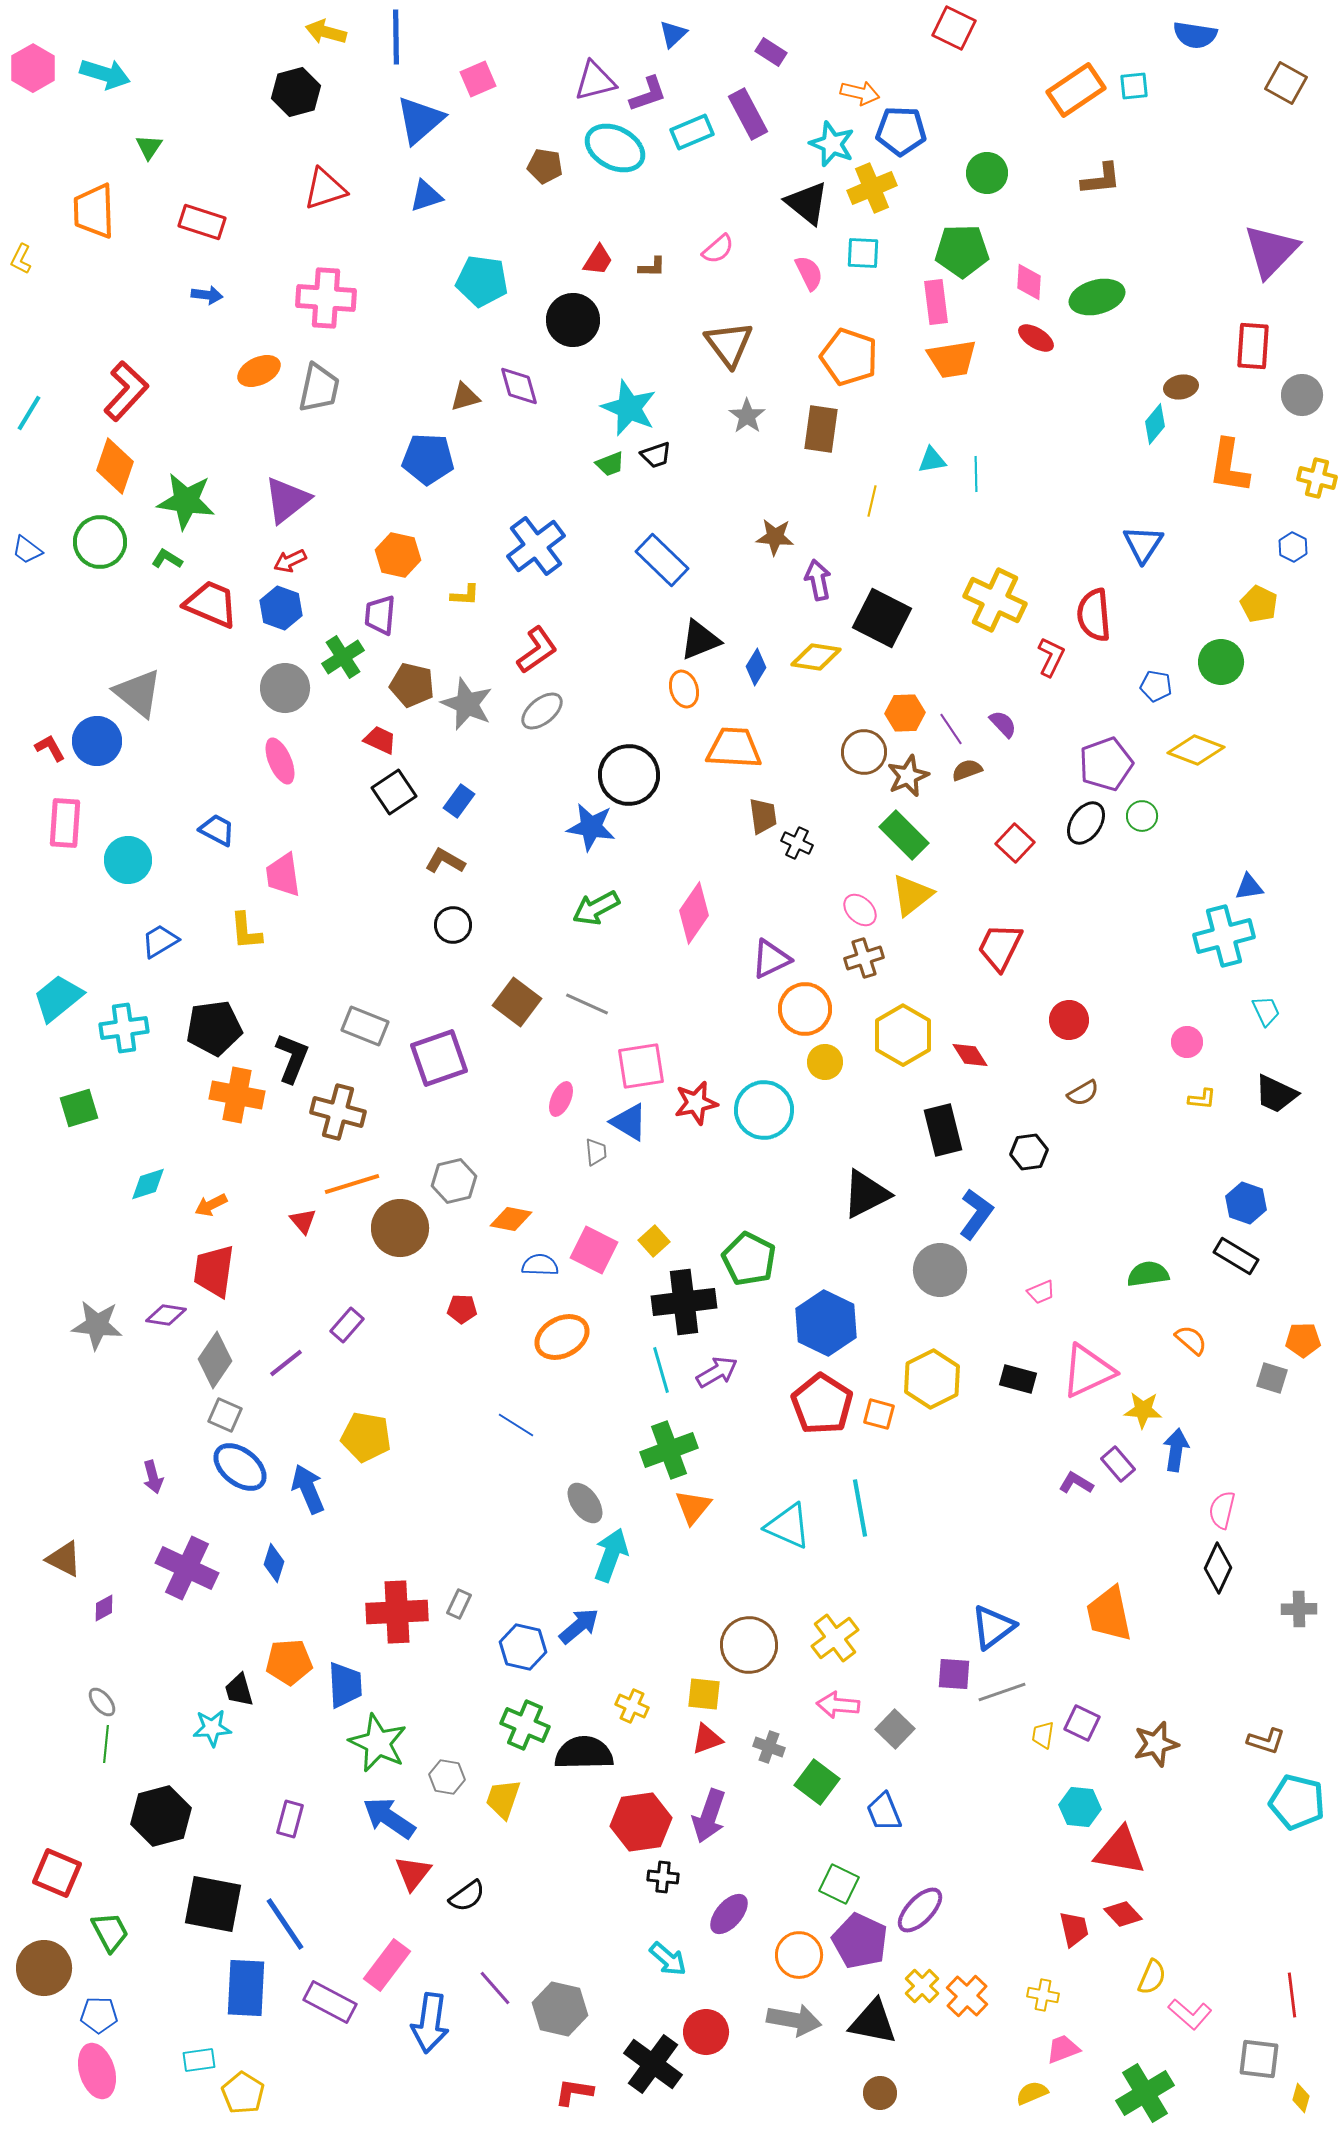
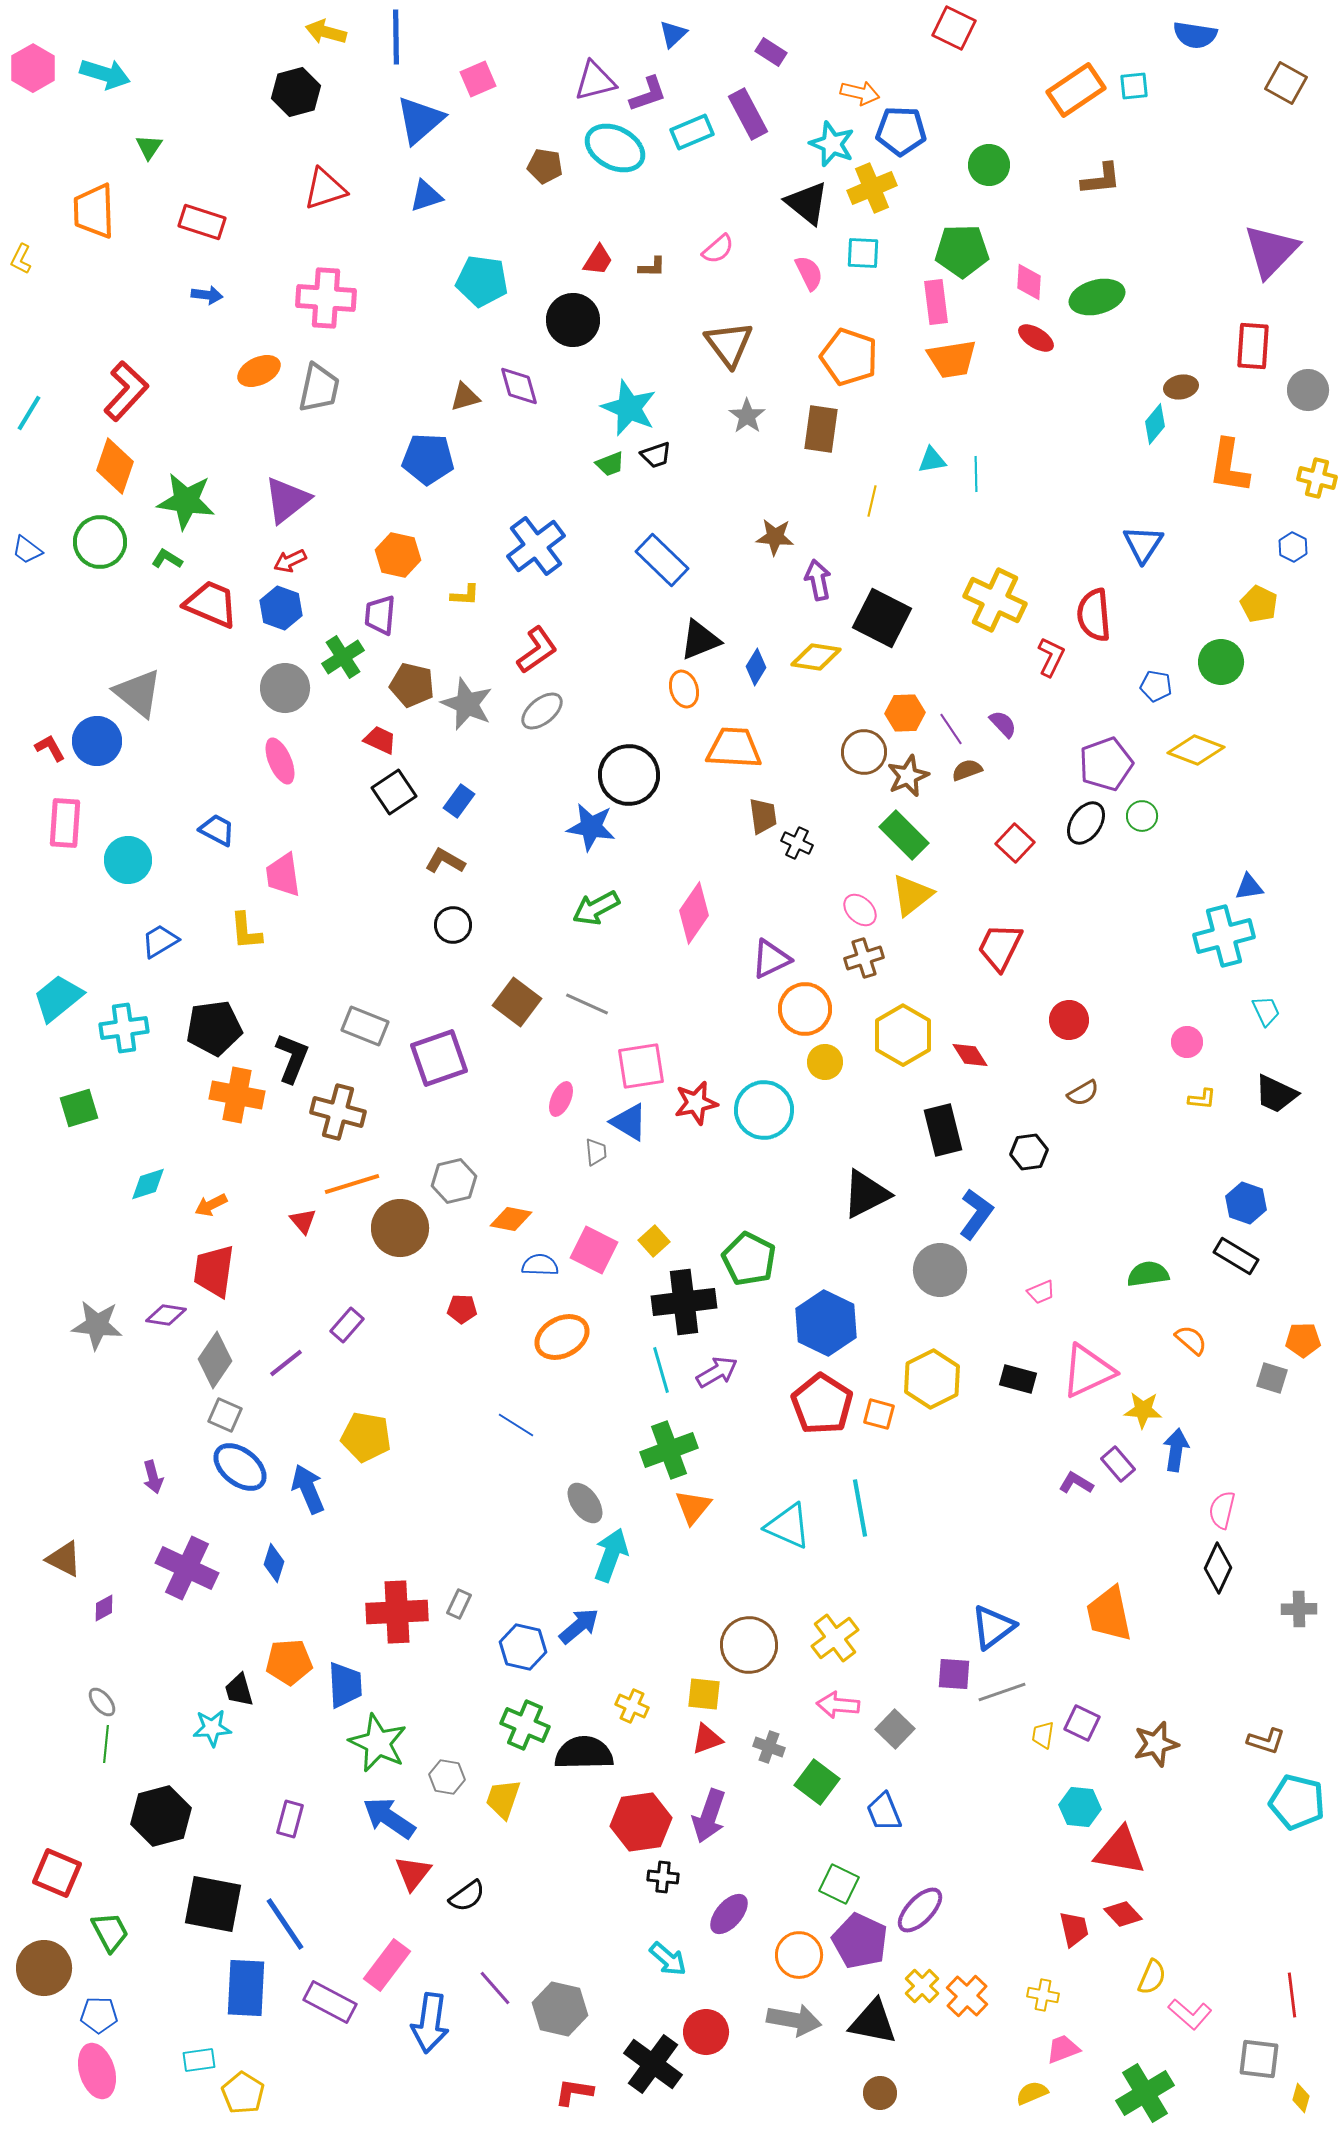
green circle at (987, 173): moved 2 px right, 8 px up
gray circle at (1302, 395): moved 6 px right, 5 px up
